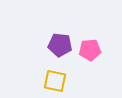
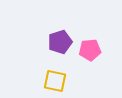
purple pentagon: moved 3 px up; rotated 25 degrees counterclockwise
